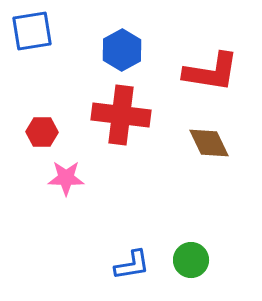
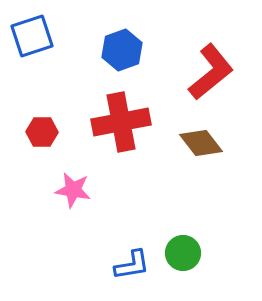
blue square: moved 5 px down; rotated 9 degrees counterclockwise
blue hexagon: rotated 9 degrees clockwise
red L-shape: rotated 48 degrees counterclockwise
red cross: moved 7 px down; rotated 18 degrees counterclockwise
brown diamond: moved 8 px left; rotated 12 degrees counterclockwise
pink star: moved 7 px right, 12 px down; rotated 9 degrees clockwise
green circle: moved 8 px left, 7 px up
